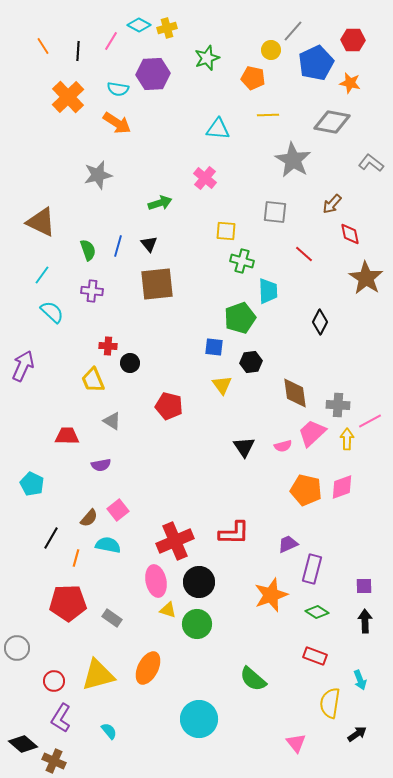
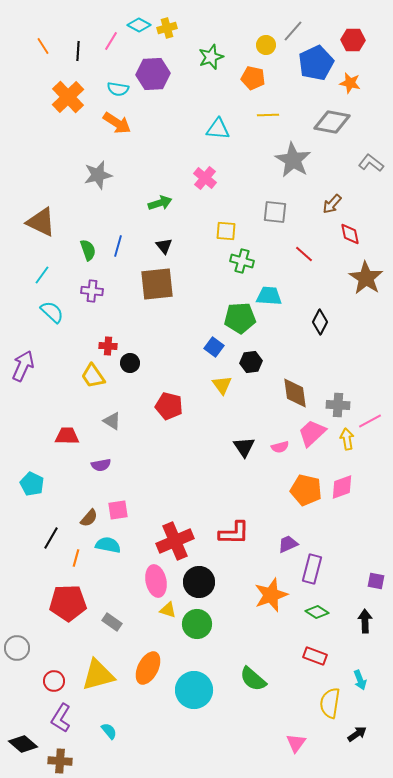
yellow circle at (271, 50): moved 5 px left, 5 px up
green star at (207, 58): moved 4 px right, 1 px up
black triangle at (149, 244): moved 15 px right, 2 px down
cyan trapezoid at (268, 291): moved 1 px right, 5 px down; rotated 84 degrees counterclockwise
green pentagon at (240, 318): rotated 16 degrees clockwise
blue square at (214, 347): rotated 30 degrees clockwise
yellow trapezoid at (93, 380): moved 4 px up; rotated 12 degrees counterclockwise
yellow arrow at (347, 439): rotated 10 degrees counterclockwise
pink semicircle at (283, 446): moved 3 px left, 1 px down
pink square at (118, 510): rotated 30 degrees clockwise
purple square at (364, 586): moved 12 px right, 5 px up; rotated 12 degrees clockwise
gray rectangle at (112, 618): moved 4 px down
cyan circle at (199, 719): moved 5 px left, 29 px up
pink triangle at (296, 743): rotated 15 degrees clockwise
brown cross at (54, 761): moved 6 px right; rotated 20 degrees counterclockwise
